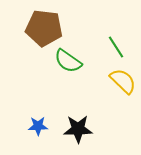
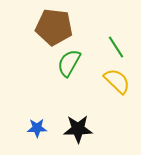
brown pentagon: moved 10 px right, 1 px up
green semicircle: moved 1 px right, 2 px down; rotated 84 degrees clockwise
yellow semicircle: moved 6 px left
blue star: moved 1 px left, 2 px down
